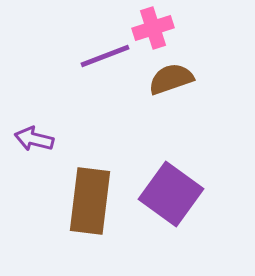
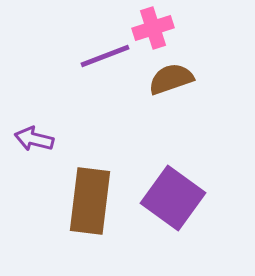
purple square: moved 2 px right, 4 px down
